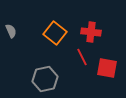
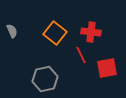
gray semicircle: moved 1 px right
red line: moved 1 px left, 2 px up
red square: rotated 20 degrees counterclockwise
